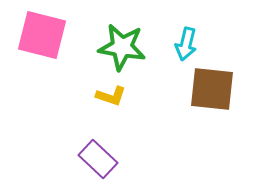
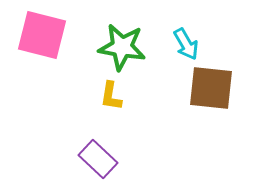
cyan arrow: rotated 44 degrees counterclockwise
brown square: moved 1 px left, 1 px up
yellow L-shape: rotated 80 degrees clockwise
